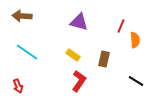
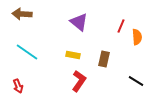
brown arrow: moved 2 px up
purple triangle: rotated 24 degrees clockwise
orange semicircle: moved 2 px right, 3 px up
yellow rectangle: rotated 24 degrees counterclockwise
